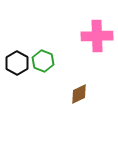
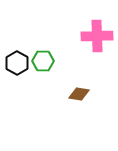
green hexagon: rotated 20 degrees counterclockwise
brown diamond: rotated 35 degrees clockwise
